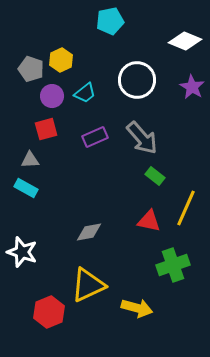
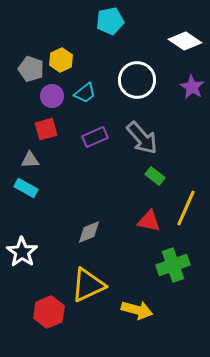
white diamond: rotated 12 degrees clockwise
gray diamond: rotated 12 degrees counterclockwise
white star: rotated 16 degrees clockwise
yellow arrow: moved 2 px down
